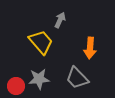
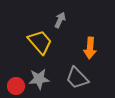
yellow trapezoid: moved 1 px left
